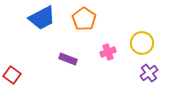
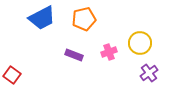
orange pentagon: rotated 25 degrees clockwise
yellow circle: moved 2 px left
pink cross: moved 1 px right
purple rectangle: moved 6 px right, 4 px up
